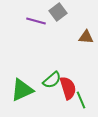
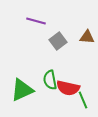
gray square: moved 29 px down
brown triangle: moved 1 px right
green semicircle: moved 2 px left; rotated 120 degrees clockwise
red semicircle: rotated 120 degrees clockwise
green line: moved 2 px right
